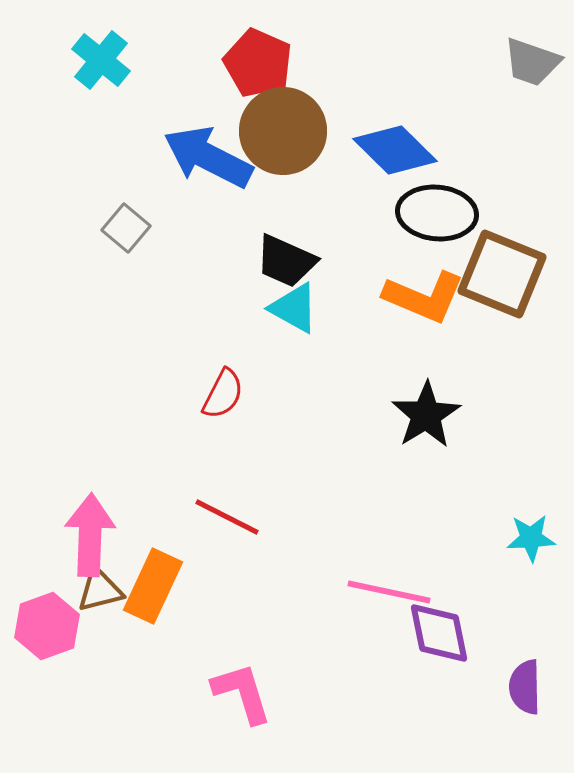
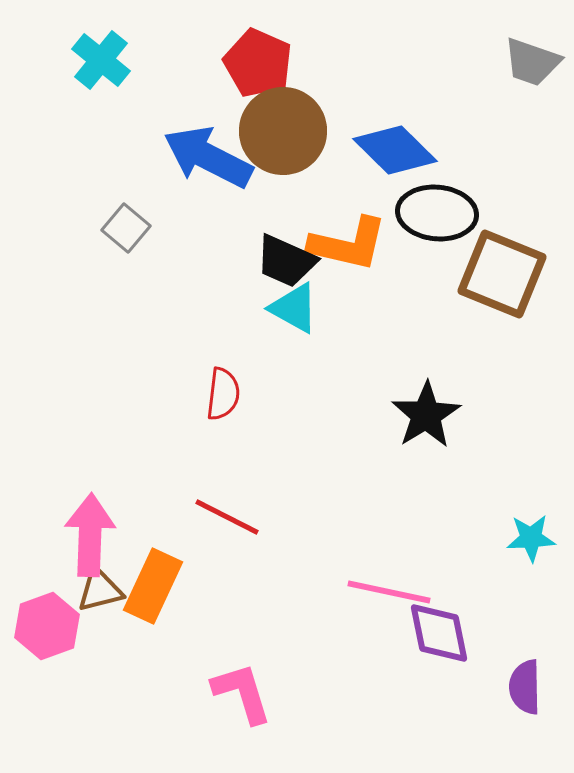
orange L-shape: moved 76 px left, 53 px up; rotated 10 degrees counterclockwise
red semicircle: rotated 20 degrees counterclockwise
